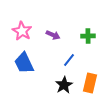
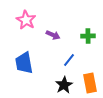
pink star: moved 4 px right, 11 px up
blue trapezoid: rotated 15 degrees clockwise
orange rectangle: rotated 24 degrees counterclockwise
